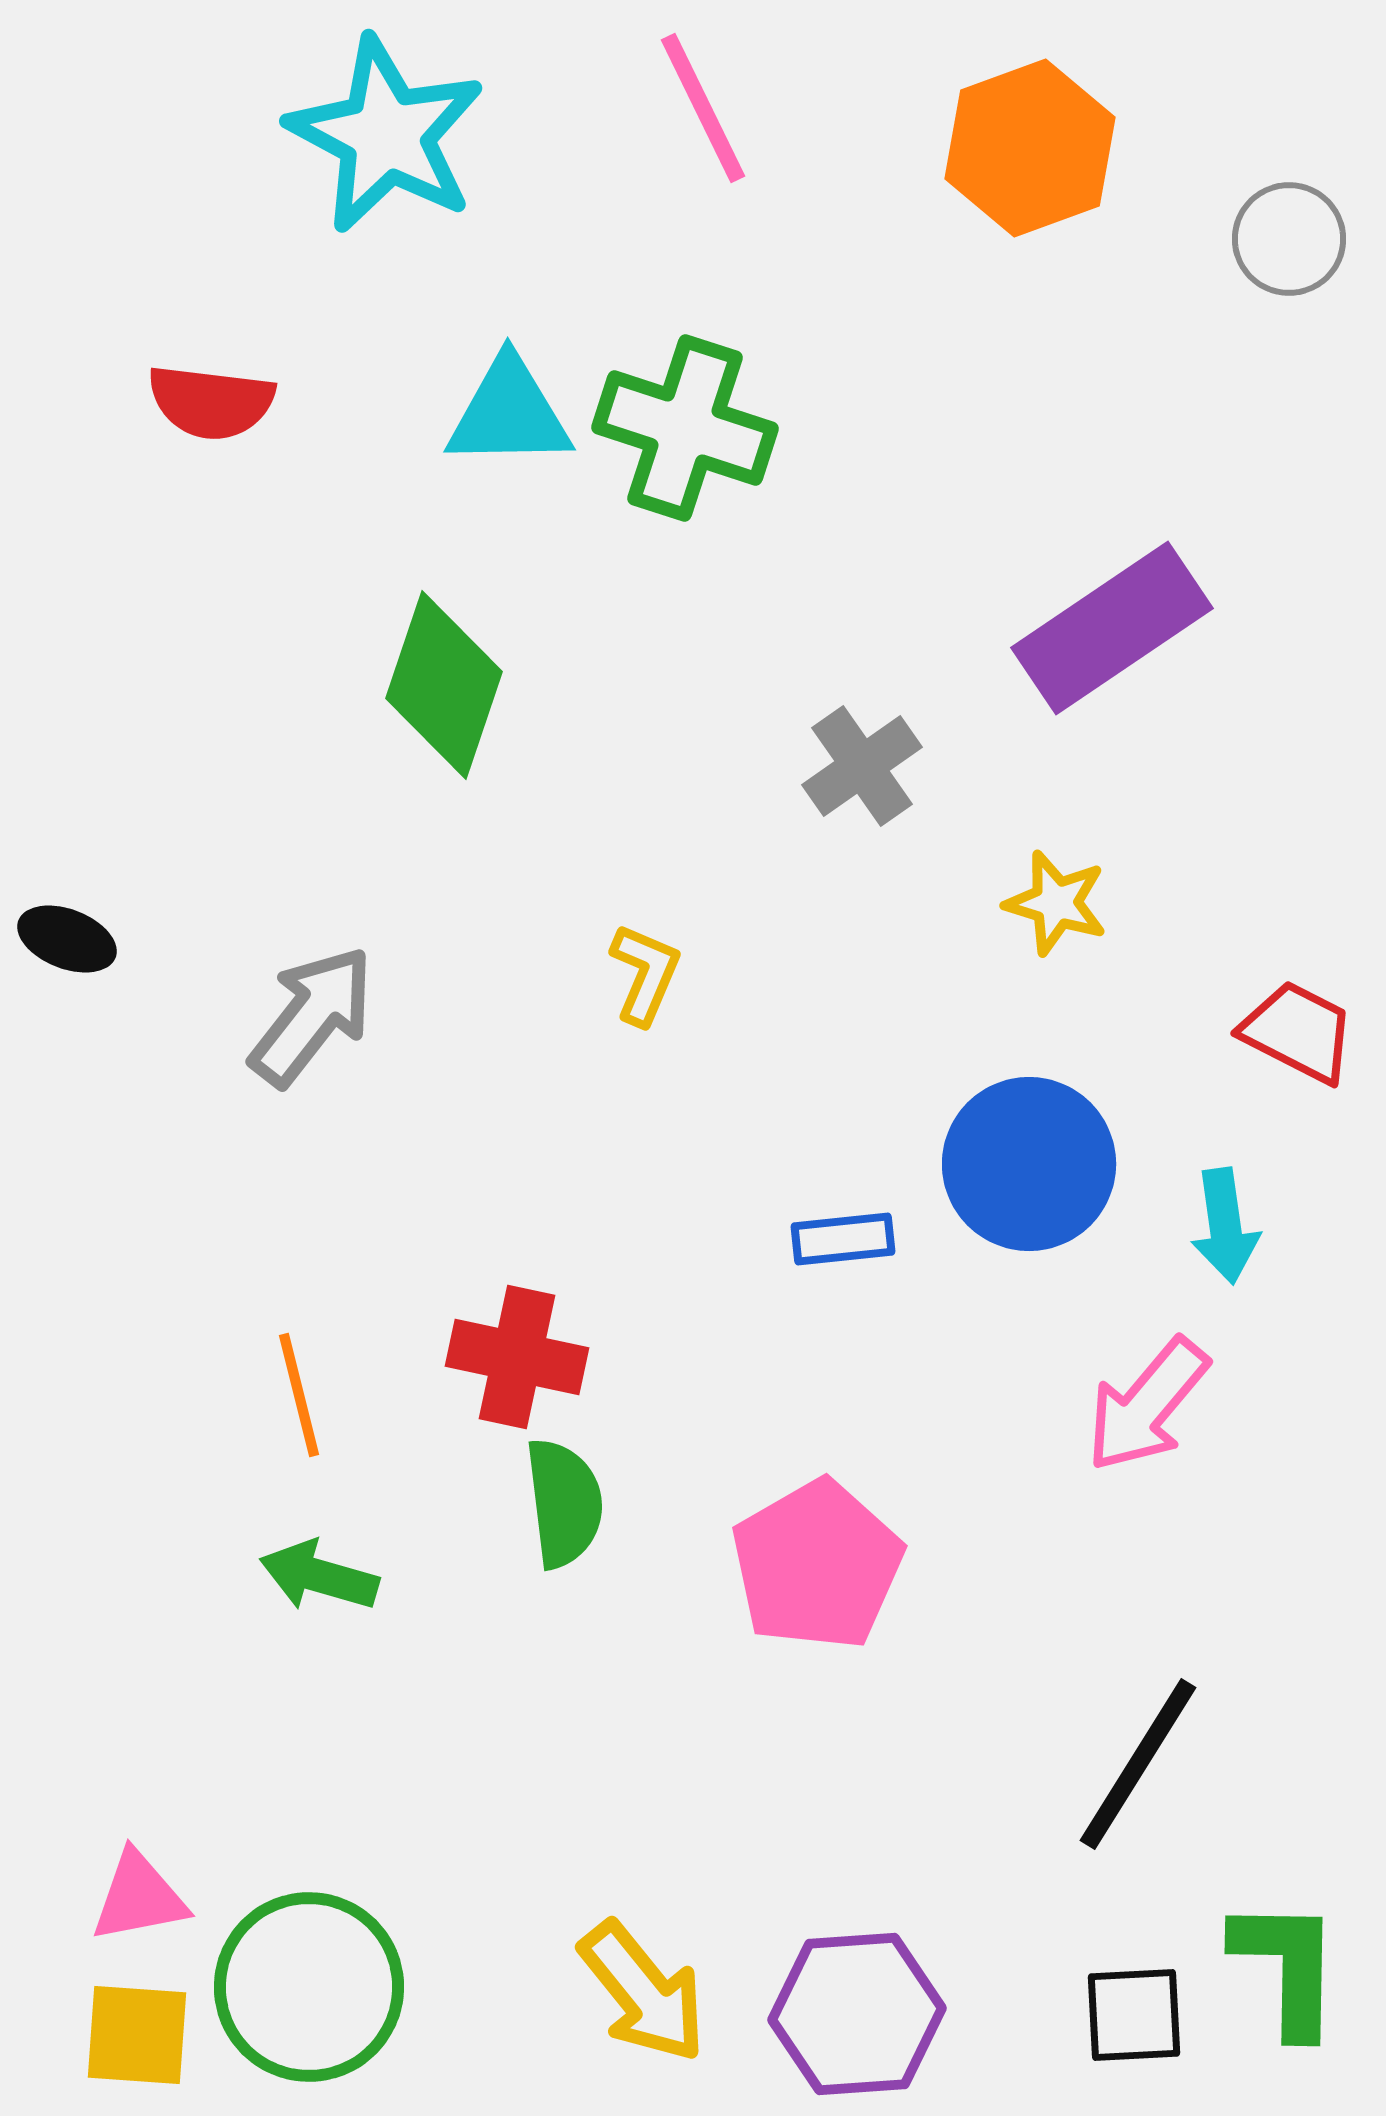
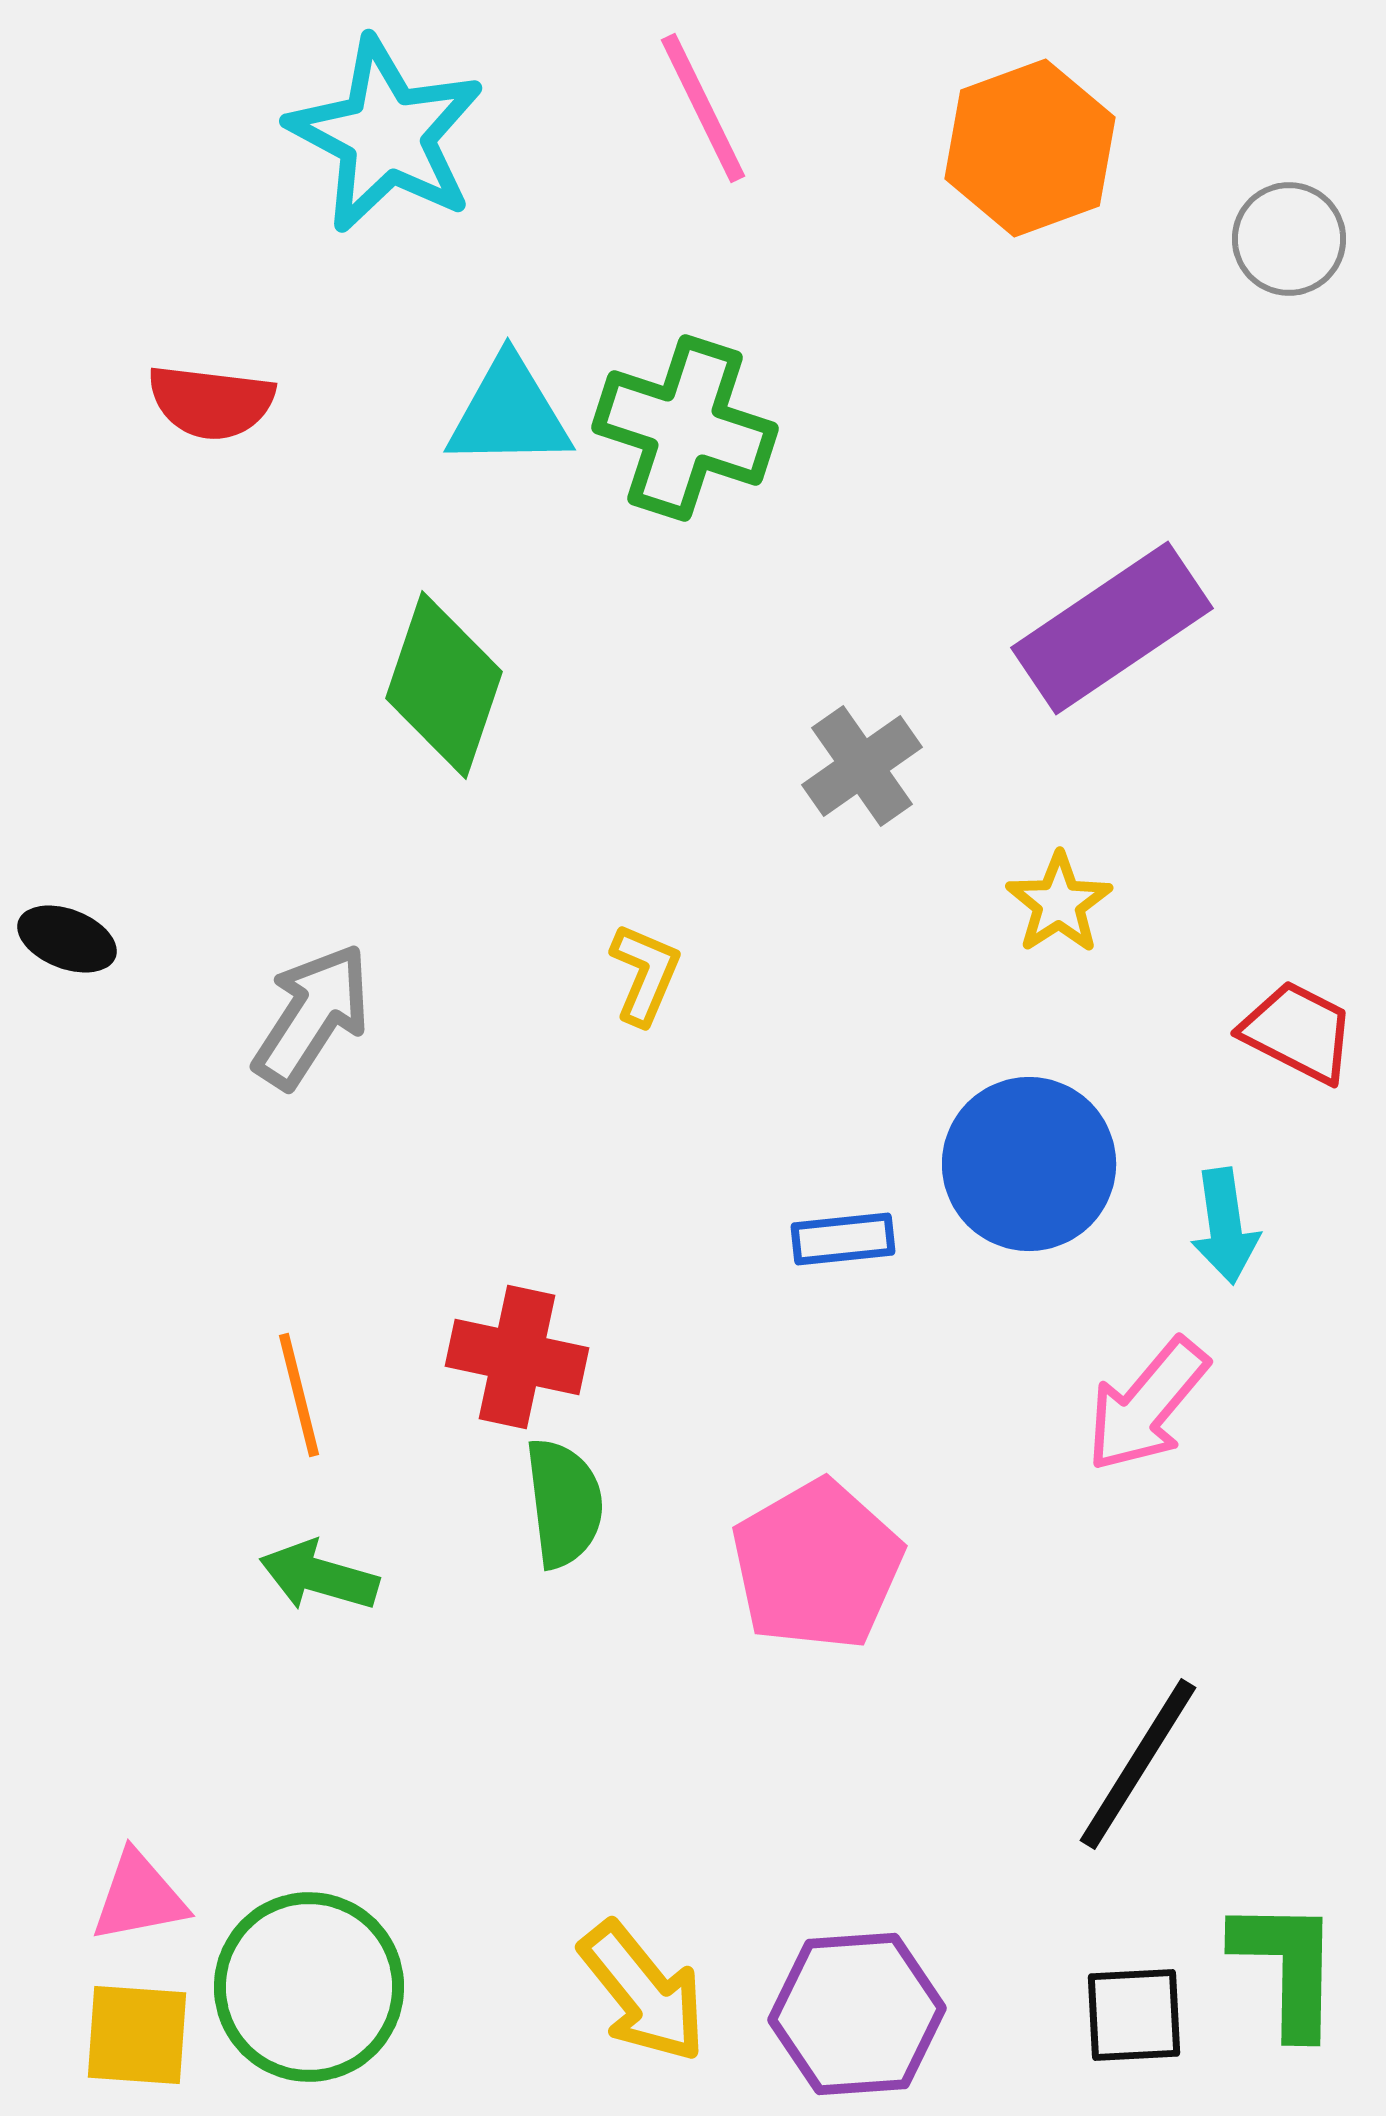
yellow star: moved 3 px right; rotated 22 degrees clockwise
gray arrow: rotated 5 degrees counterclockwise
